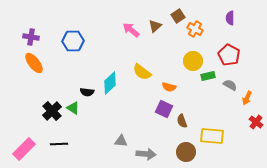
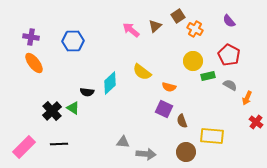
purple semicircle: moved 1 px left, 3 px down; rotated 40 degrees counterclockwise
gray triangle: moved 2 px right, 1 px down
pink rectangle: moved 2 px up
